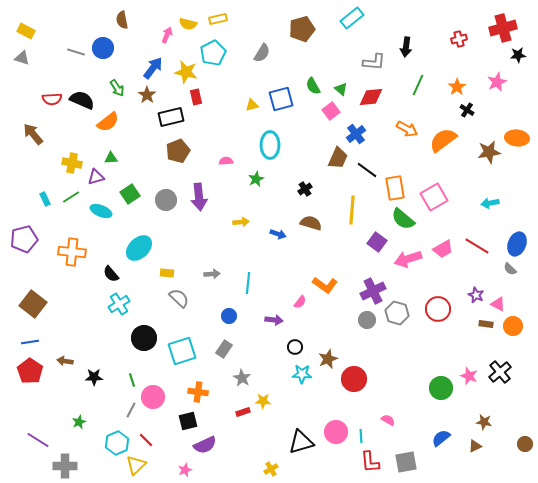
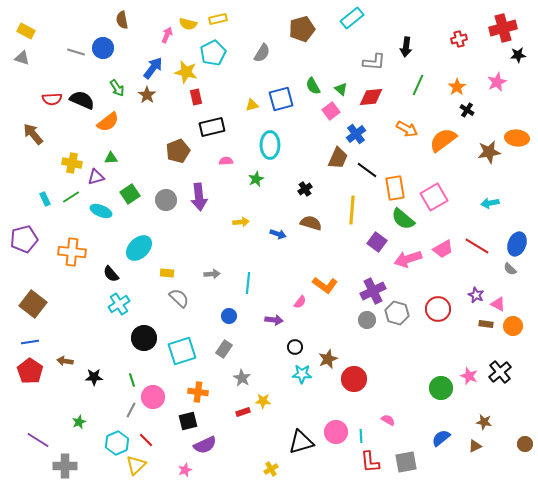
black rectangle at (171, 117): moved 41 px right, 10 px down
